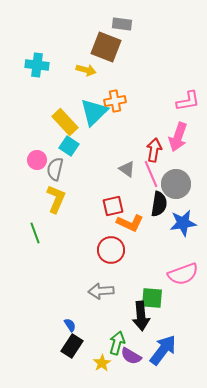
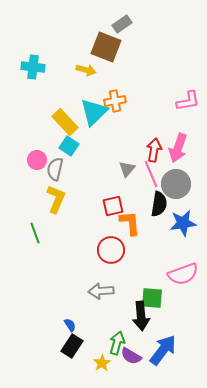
gray rectangle: rotated 42 degrees counterclockwise
cyan cross: moved 4 px left, 2 px down
pink arrow: moved 11 px down
gray triangle: rotated 36 degrees clockwise
orange L-shape: rotated 120 degrees counterclockwise
